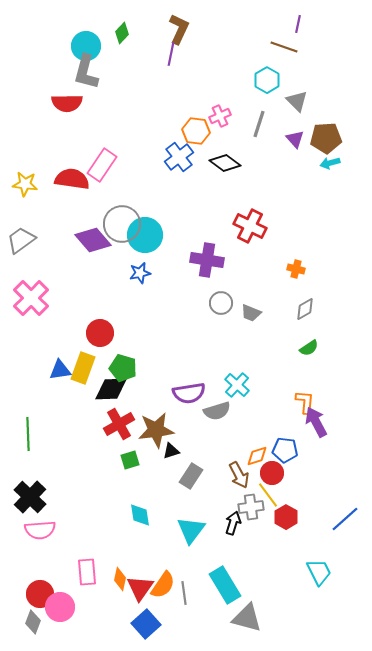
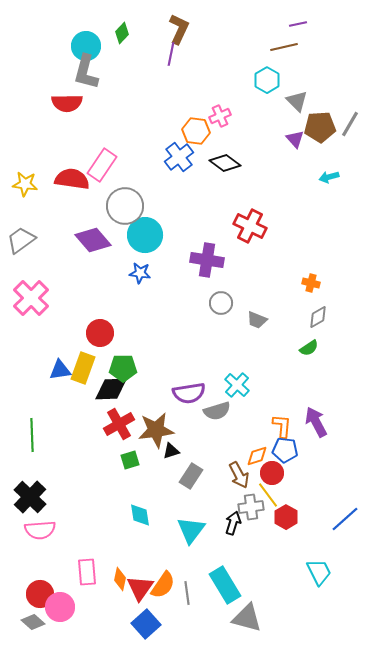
purple line at (298, 24): rotated 66 degrees clockwise
brown line at (284, 47): rotated 32 degrees counterclockwise
gray line at (259, 124): moved 91 px right; rotated 12 degrees clockwise
brown pentagon at (326, 138): moved 6 px left, 11 px up
cyan arrow at (330, 163): moved 1 px left, 14 px down
gray circle at (122, 224): moved 3 px right, 18 px up
orange cross at (296, 269): moved 15 px right, 14 px down
blue star at (140, 273): rotated 20 degrees clockwise
gray diamond at (305, 309): moved 13 px right, 8 px down
gray trapezoid at (251, 313): moved 6 px right, 7 px down
green pentagon at (123, 368): rotated 16 degrees counterclockwise
orange L-shape at (305, 402): moved 23 px left, 24 px down
green line at (28, 434): moved 4 px right, 1 px down
gray line at (184, 593): moved 3 px right
gray diamond at (33, 622): rotated 70 degrees counterclockwise
